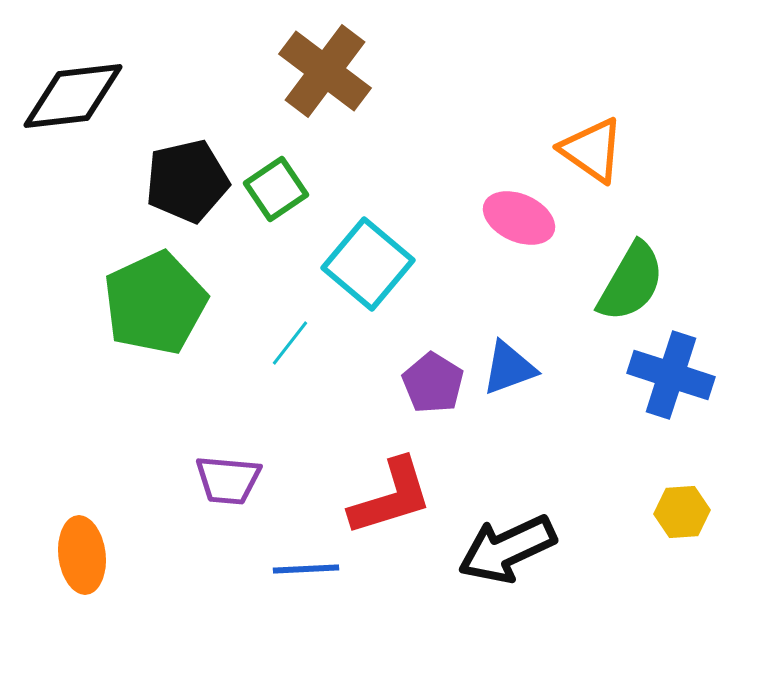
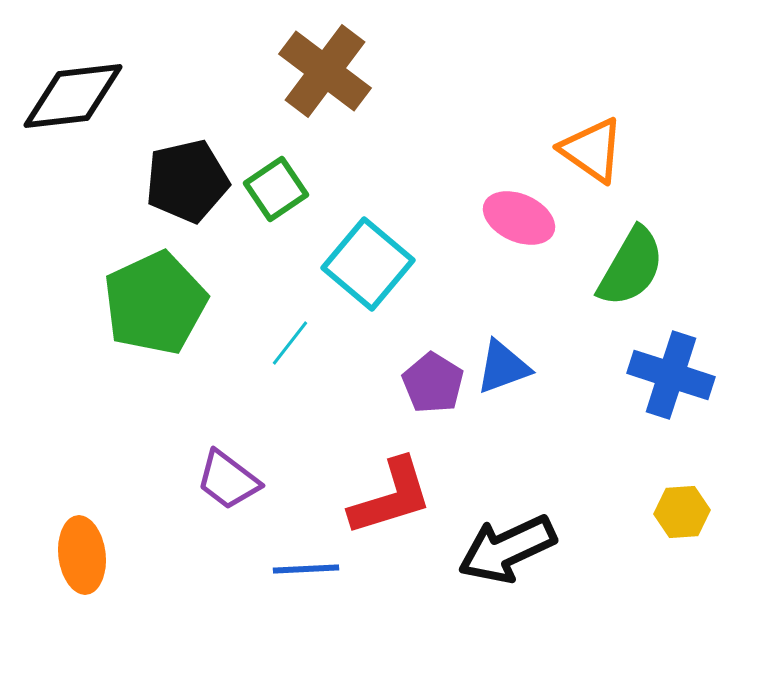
green semicircle: moved 15 px up
blue triangle: moved 6 px left, 1 px up
purple trapezoid: rotated 32 degrees clockwise
